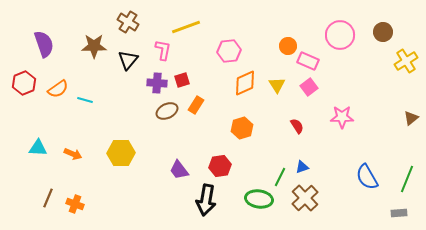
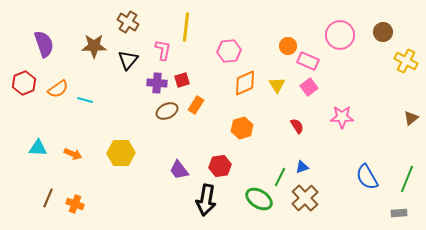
yellow line at (186, 27): rotated 64 degrees counterclockwise
yellow cross at (406, 61): rotated 30 degrees counterclockwise
green ellipse at (259, 199): rotated 24 degrees clockwise
